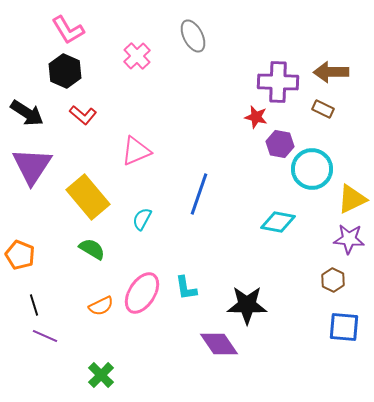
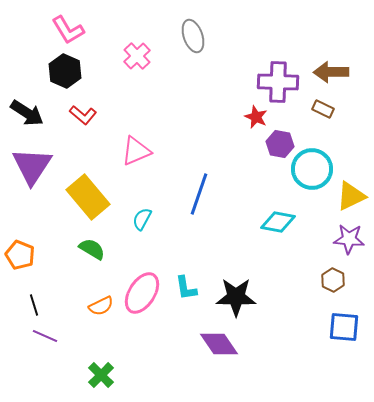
gray ellipse: rotated 8 degrees clockwise
red star: rotated 10 degrees clockwise
yellow triangle: moved 1 px left, 3 px up
black star: moved 11 px left, 8 px up
